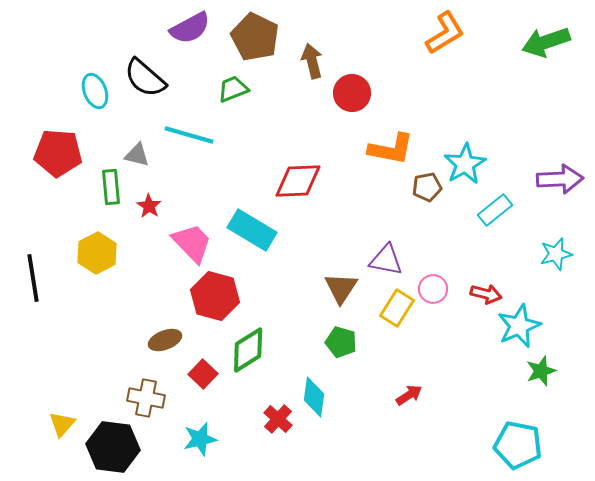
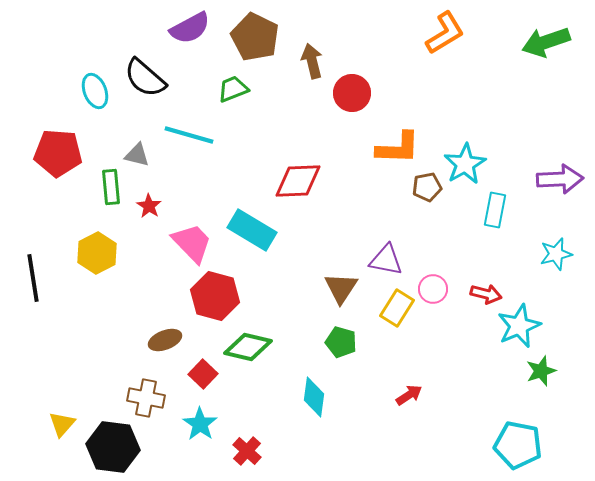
orange L-shape at (391, 149): moved 7 px right, 1 px up; rotated 9 degrees counterclockwise
cyan rectangle at (495, 210): rotated 40 degrees counterclockwise
green diamond at (248, 350): moved 3 px up; rotated 45 degrees clockwise
red cross at (278, 419): moved 31 px left, 32 px down
cyan star at (200, 439): moved 15 px up; rotated 24 degrees counterclockwise
